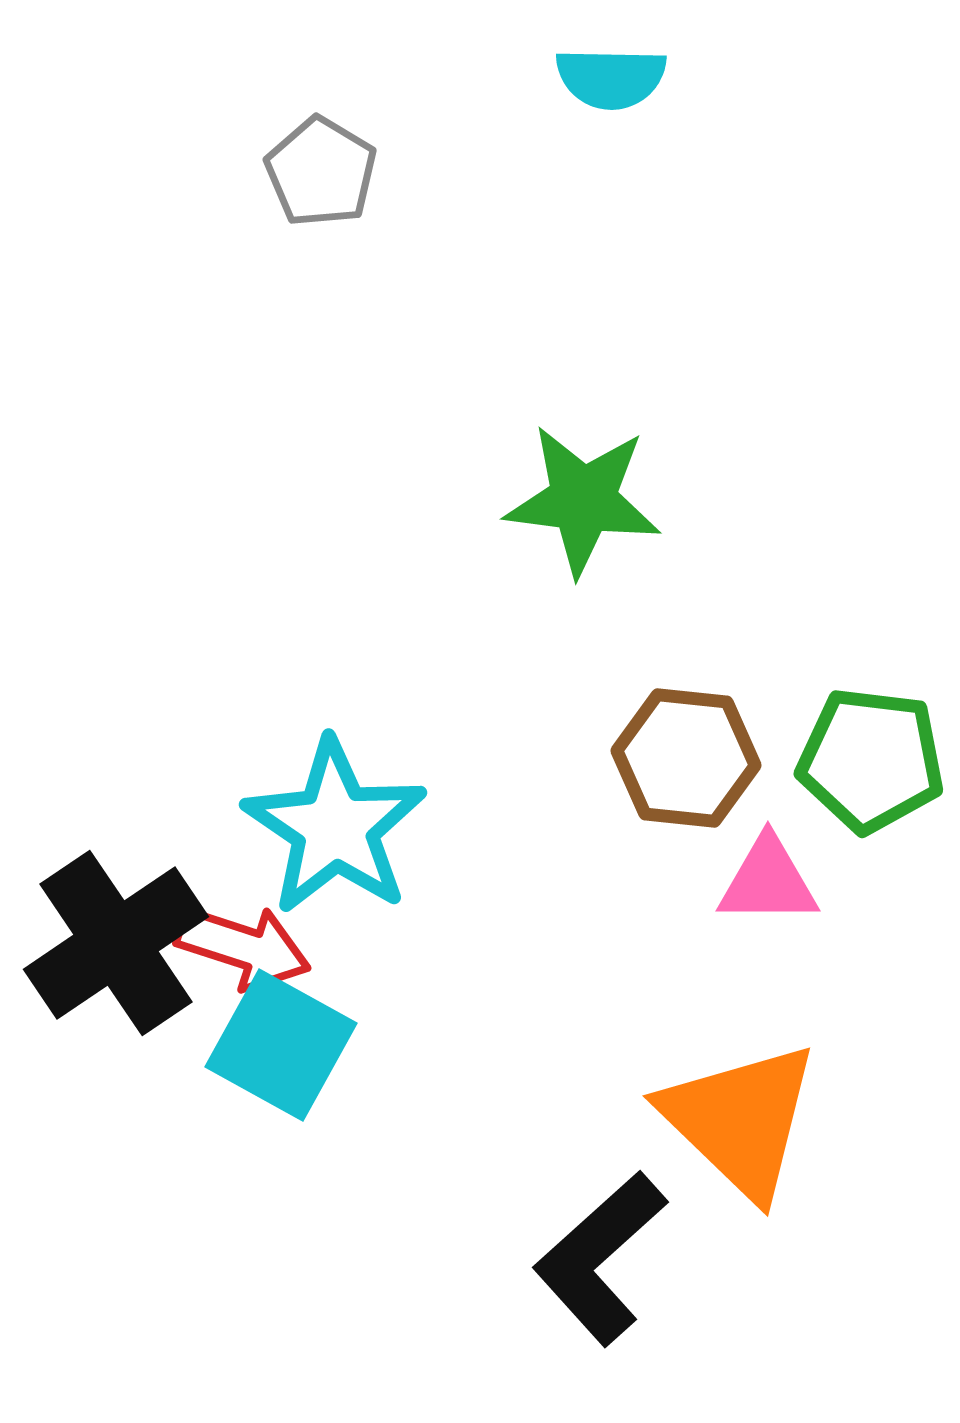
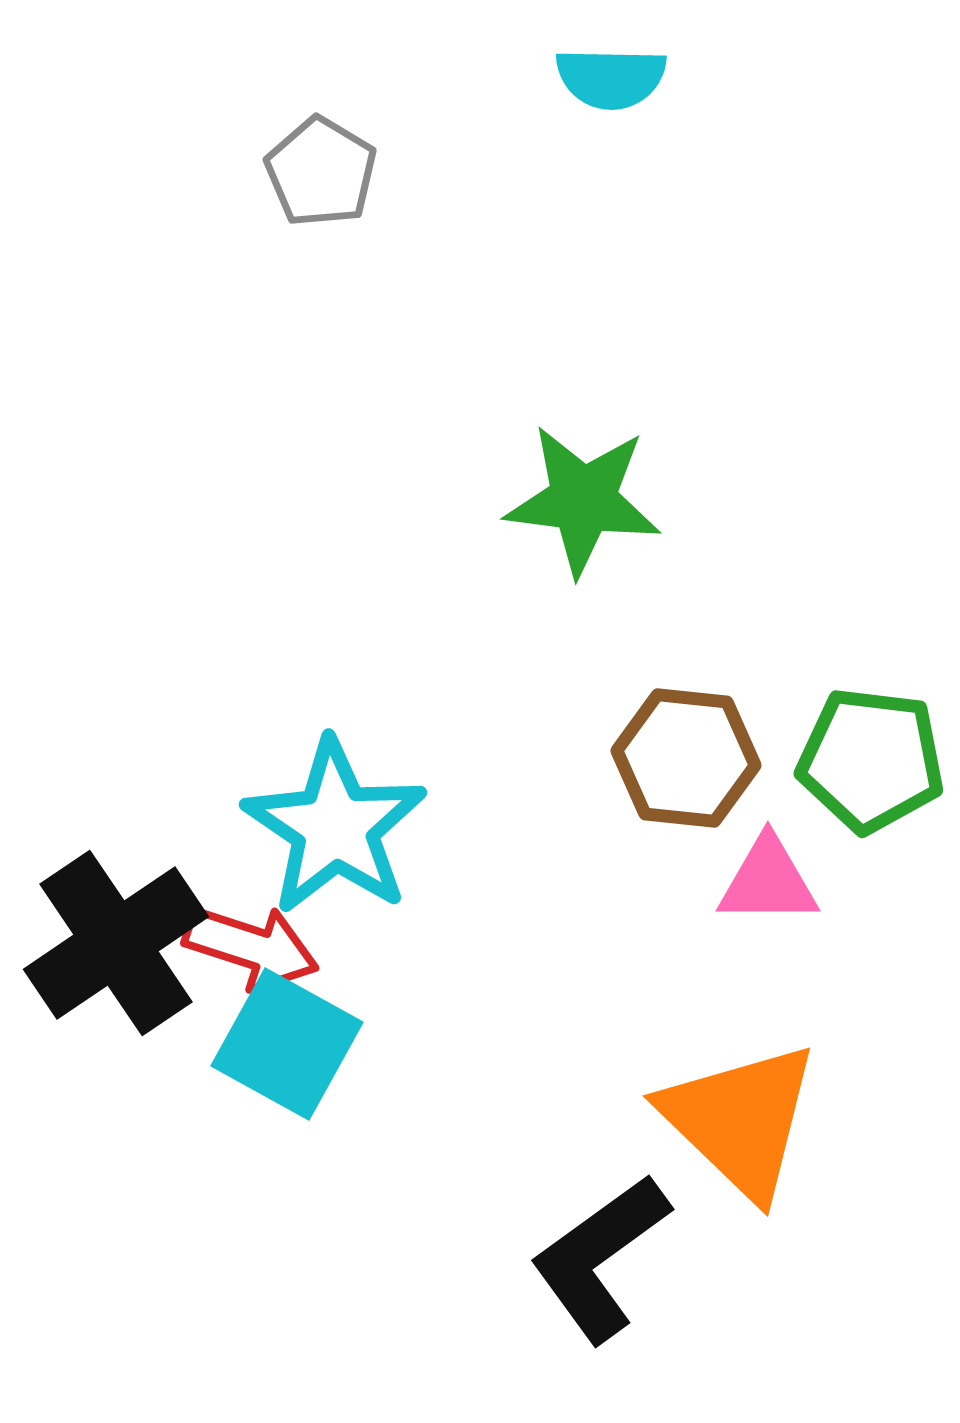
red arrow: moved 8 px right
cyan square: moved 6 px right, 1 px up
black L-shape: rotated 6 degrees clockwise
